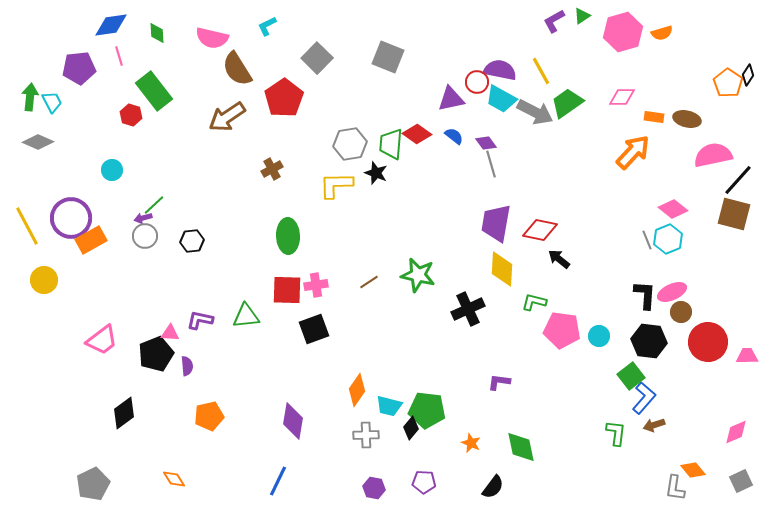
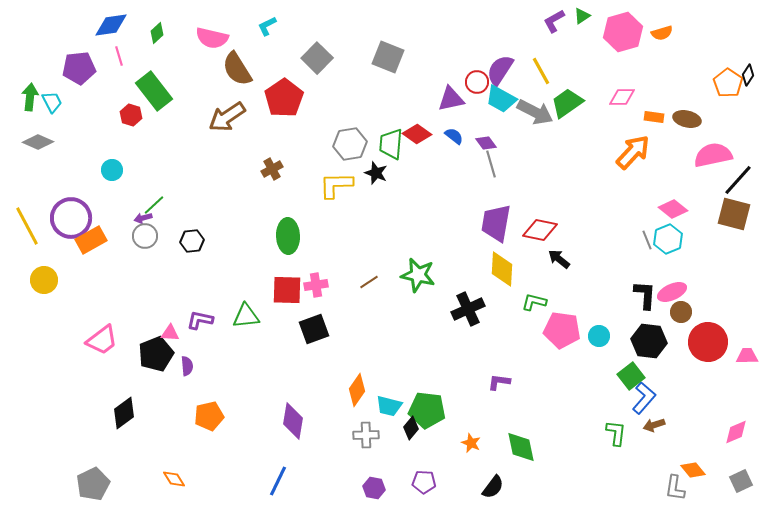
green diamond at (157, 33): rotated 50 degrees clockwise
purple semicircle at (500, 70): rotated 68 degrees counterclockwise
